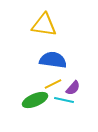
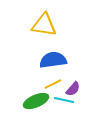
blue semicircle: rotated 16 degrees counterclockwise
purple semicircle: moved 1 px down
green ellipse: moved 1 px right, 1 px down
